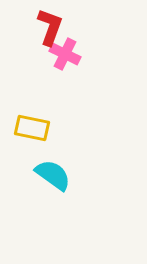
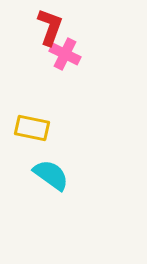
cyan semicircle: moved 2 px left
